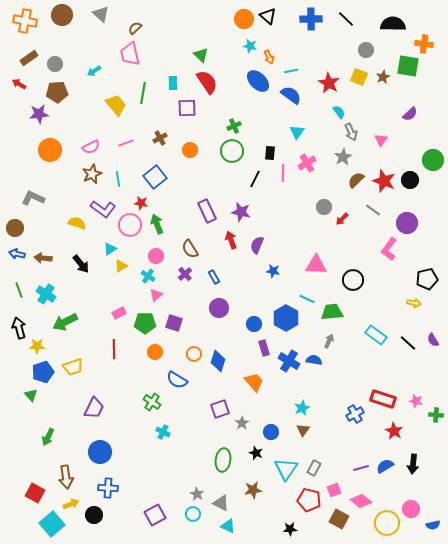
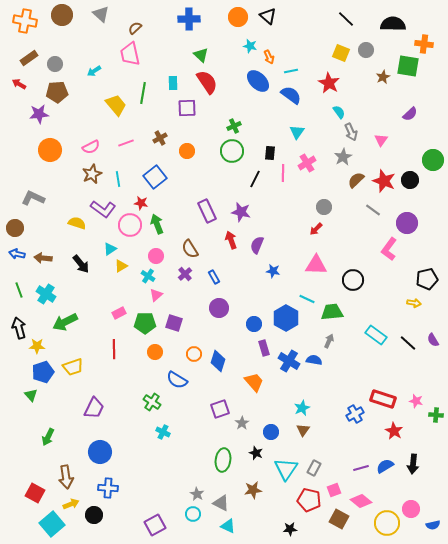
orange circle at (244, 19): moved 6 px left, 2 px up
blue cross at (311, 19): moved 122 px left
yellow square at (359, 77): moved 18 px left, 24 px up
orange circle at (190, 150): moved 3 px left, 1 px down
red arrow at (342, 219): moved 26 px left, 10 px down
purple square at (155, 515): moved 10 px down
